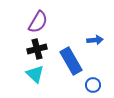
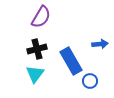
purple semicircle: moved 3 px right, 5 px up
blue arrow: moved 5 px right, 4 px down
cyan triangle: rotated 24 degrees clockwise
blue circle: moved 3 px left, 4 px up
